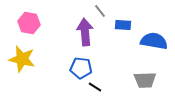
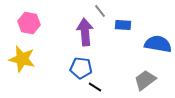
blue semicircle: moved 4 px right, 3 px down
gray trapezoid: rotated 145 degrees clockwise
